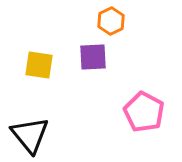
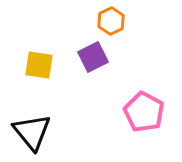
purple square: rotated 24 degrees counterclockwise
black triangle: moved 2 px right, 3 px up
